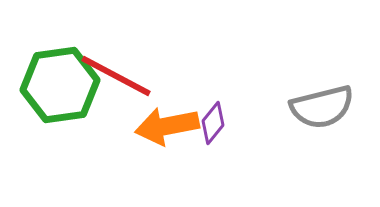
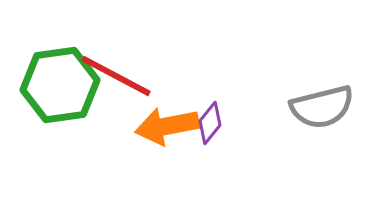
purple diamond: moved 3 px left
